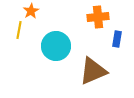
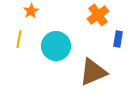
orange cross: moved 2 px up; rotated 30 degrees counterclockwise
yellow line: moved 9 px down
blue rectangle: moved 1 px right
brown triangle: moved 1 px down
